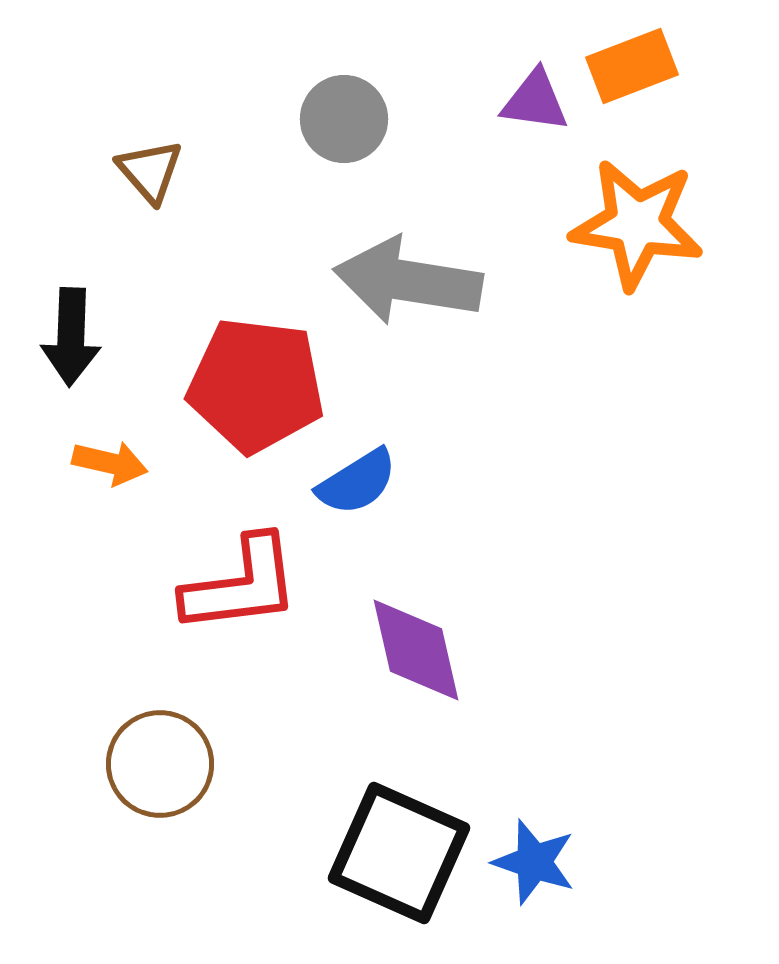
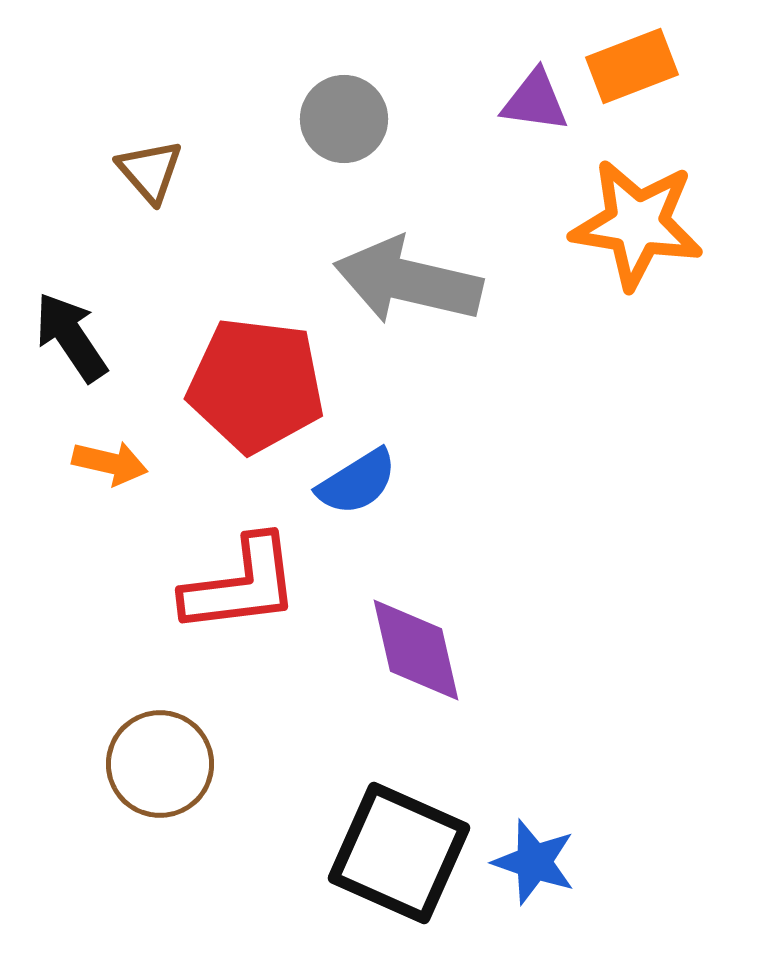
gray arrow: rotated 4 degrees clockwise
black arrow: rotated 144 degrees clockwise
